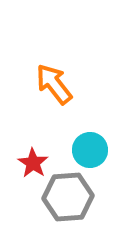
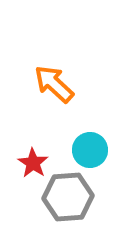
orange arrow: rotated 9 degrees counterclockwise
